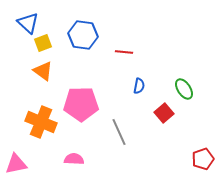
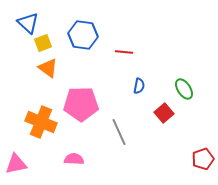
orange triangle: moved 5 px right, 3 px up
